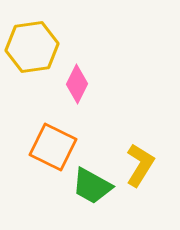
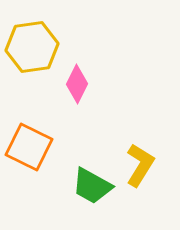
orange square: moved 24 px left
